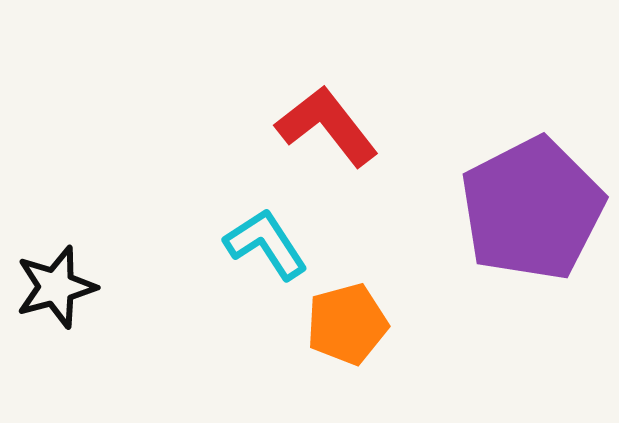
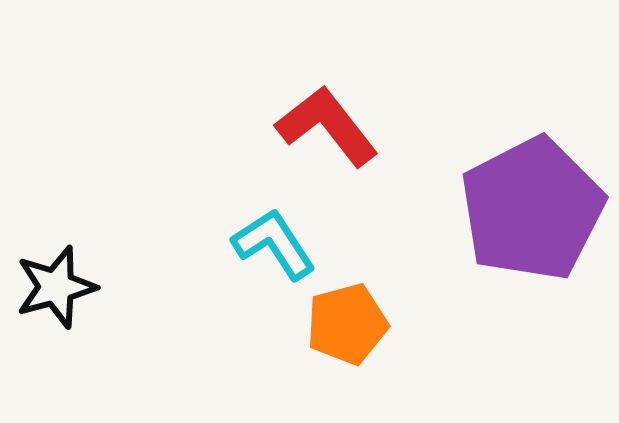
cyan L-shape: moved 8 px right
